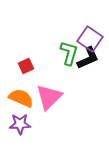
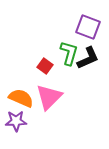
purple square: moved 2 px left, 12 px up; rotated 15 degrees counterclockwise
red square: moved 19 px right; rotated 28 degrees counterclockwise
purple star: moved 4 px left, 3 px up
